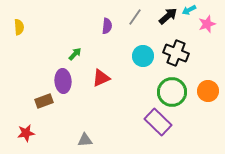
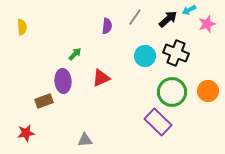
black arrow: moved 3 px down
yellow semicircle: moved 3 px right
cyan circle: moved 2 px right
